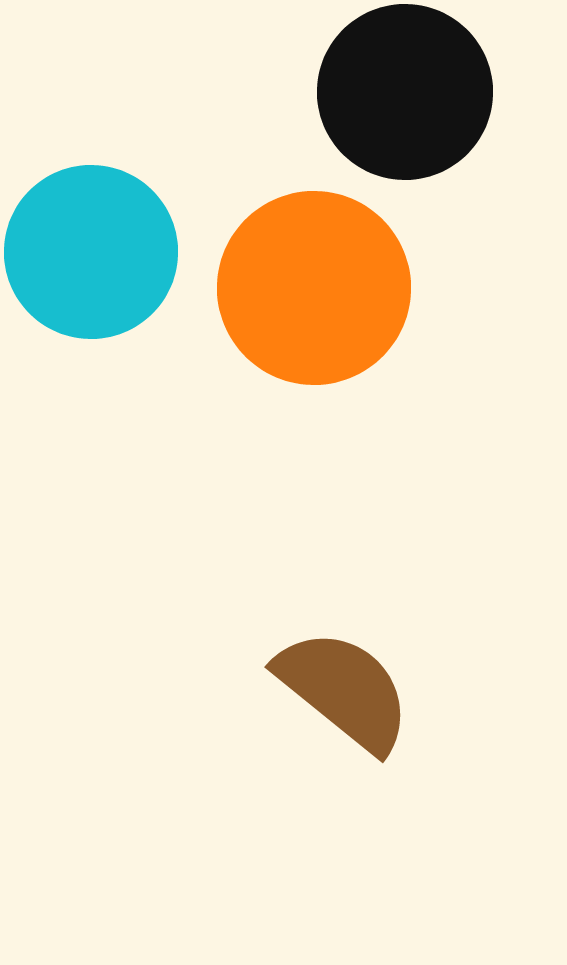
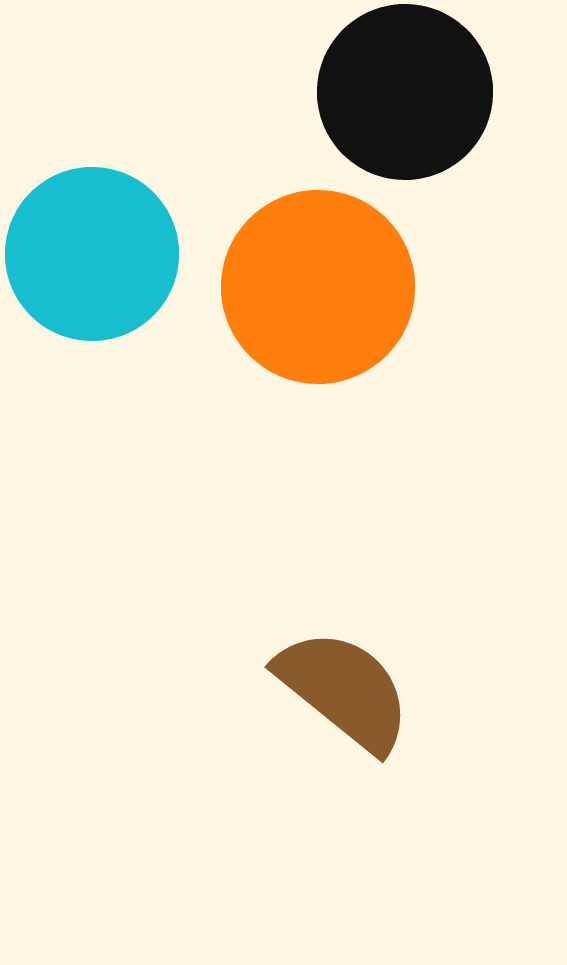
cyan circle: moved 1 px right, 2 px down
orange circle: moved 4 px right, 1 px up
